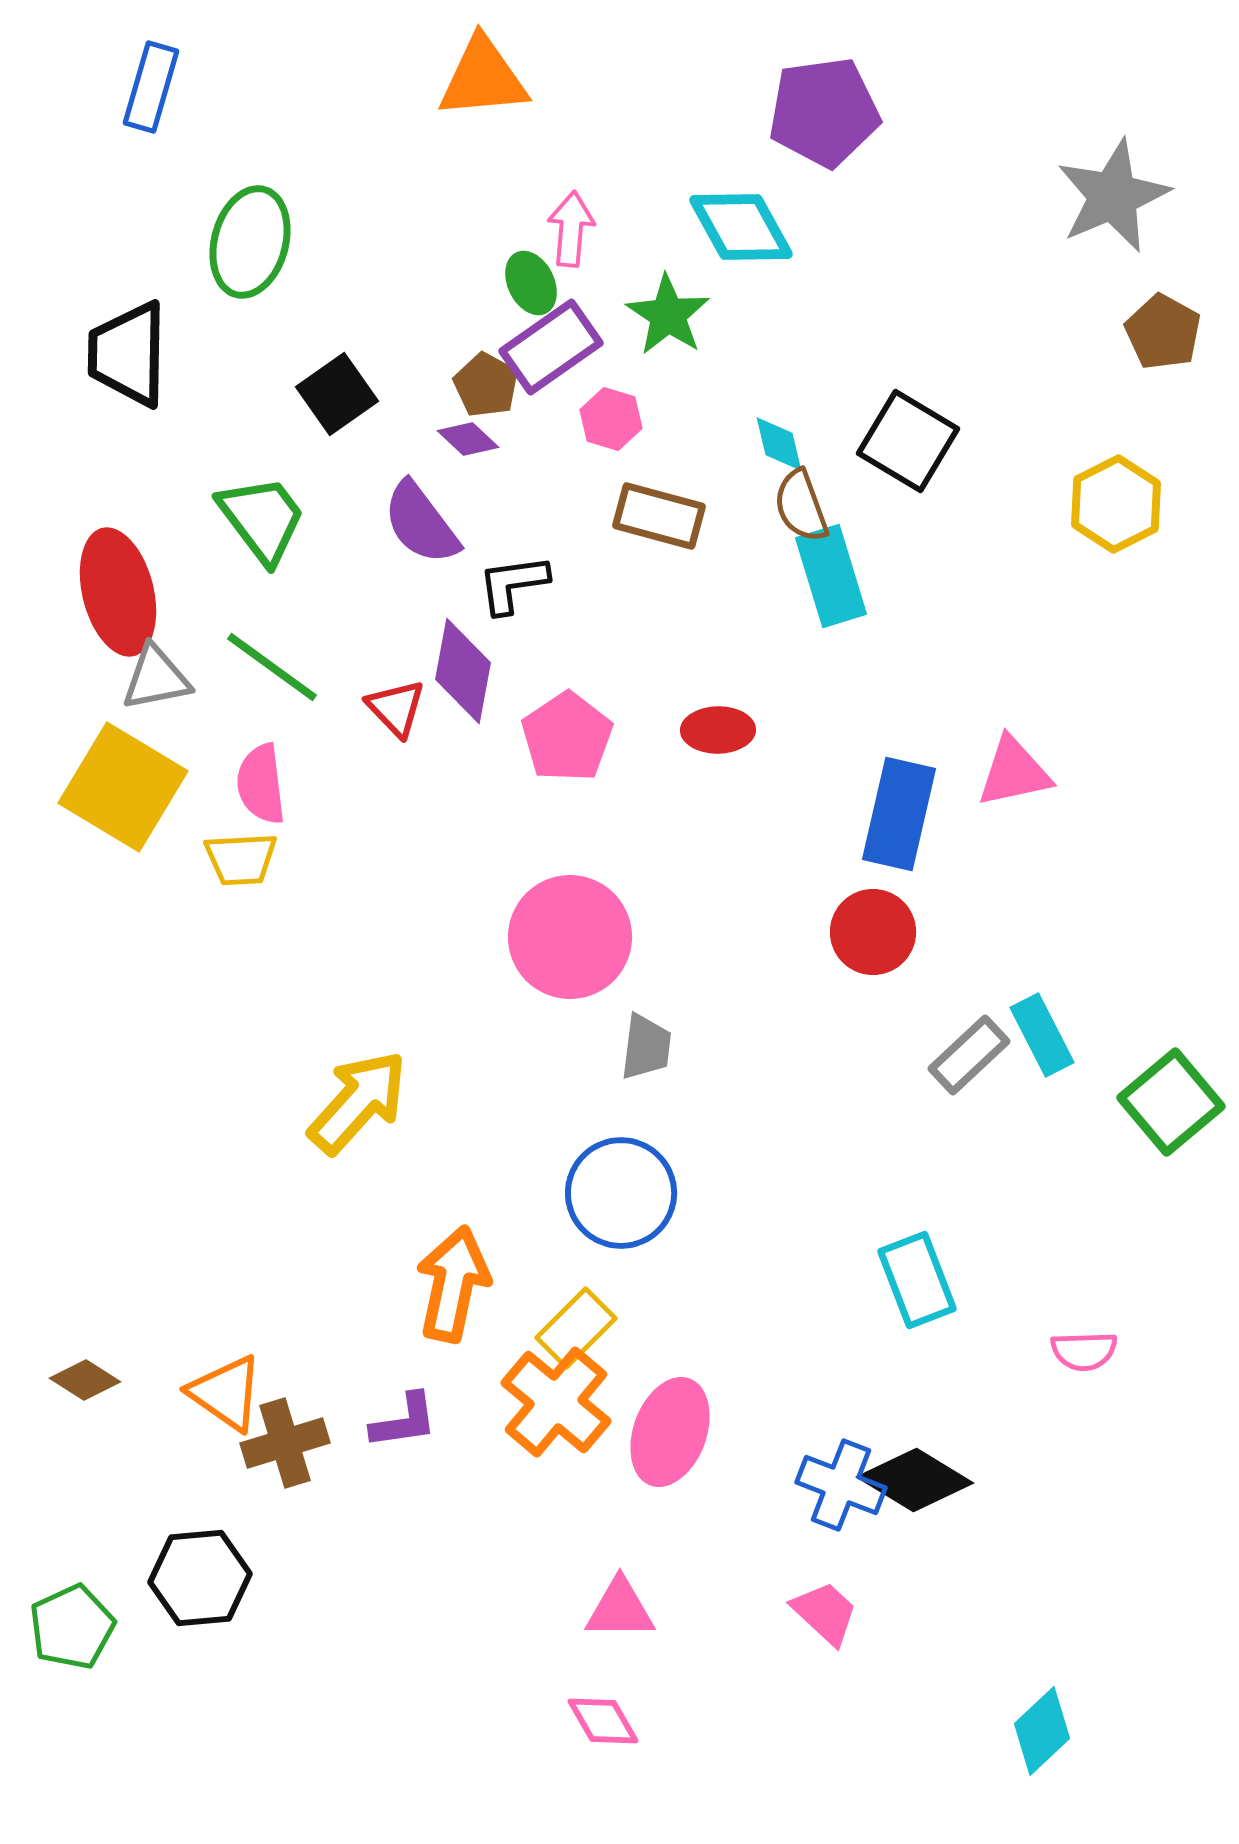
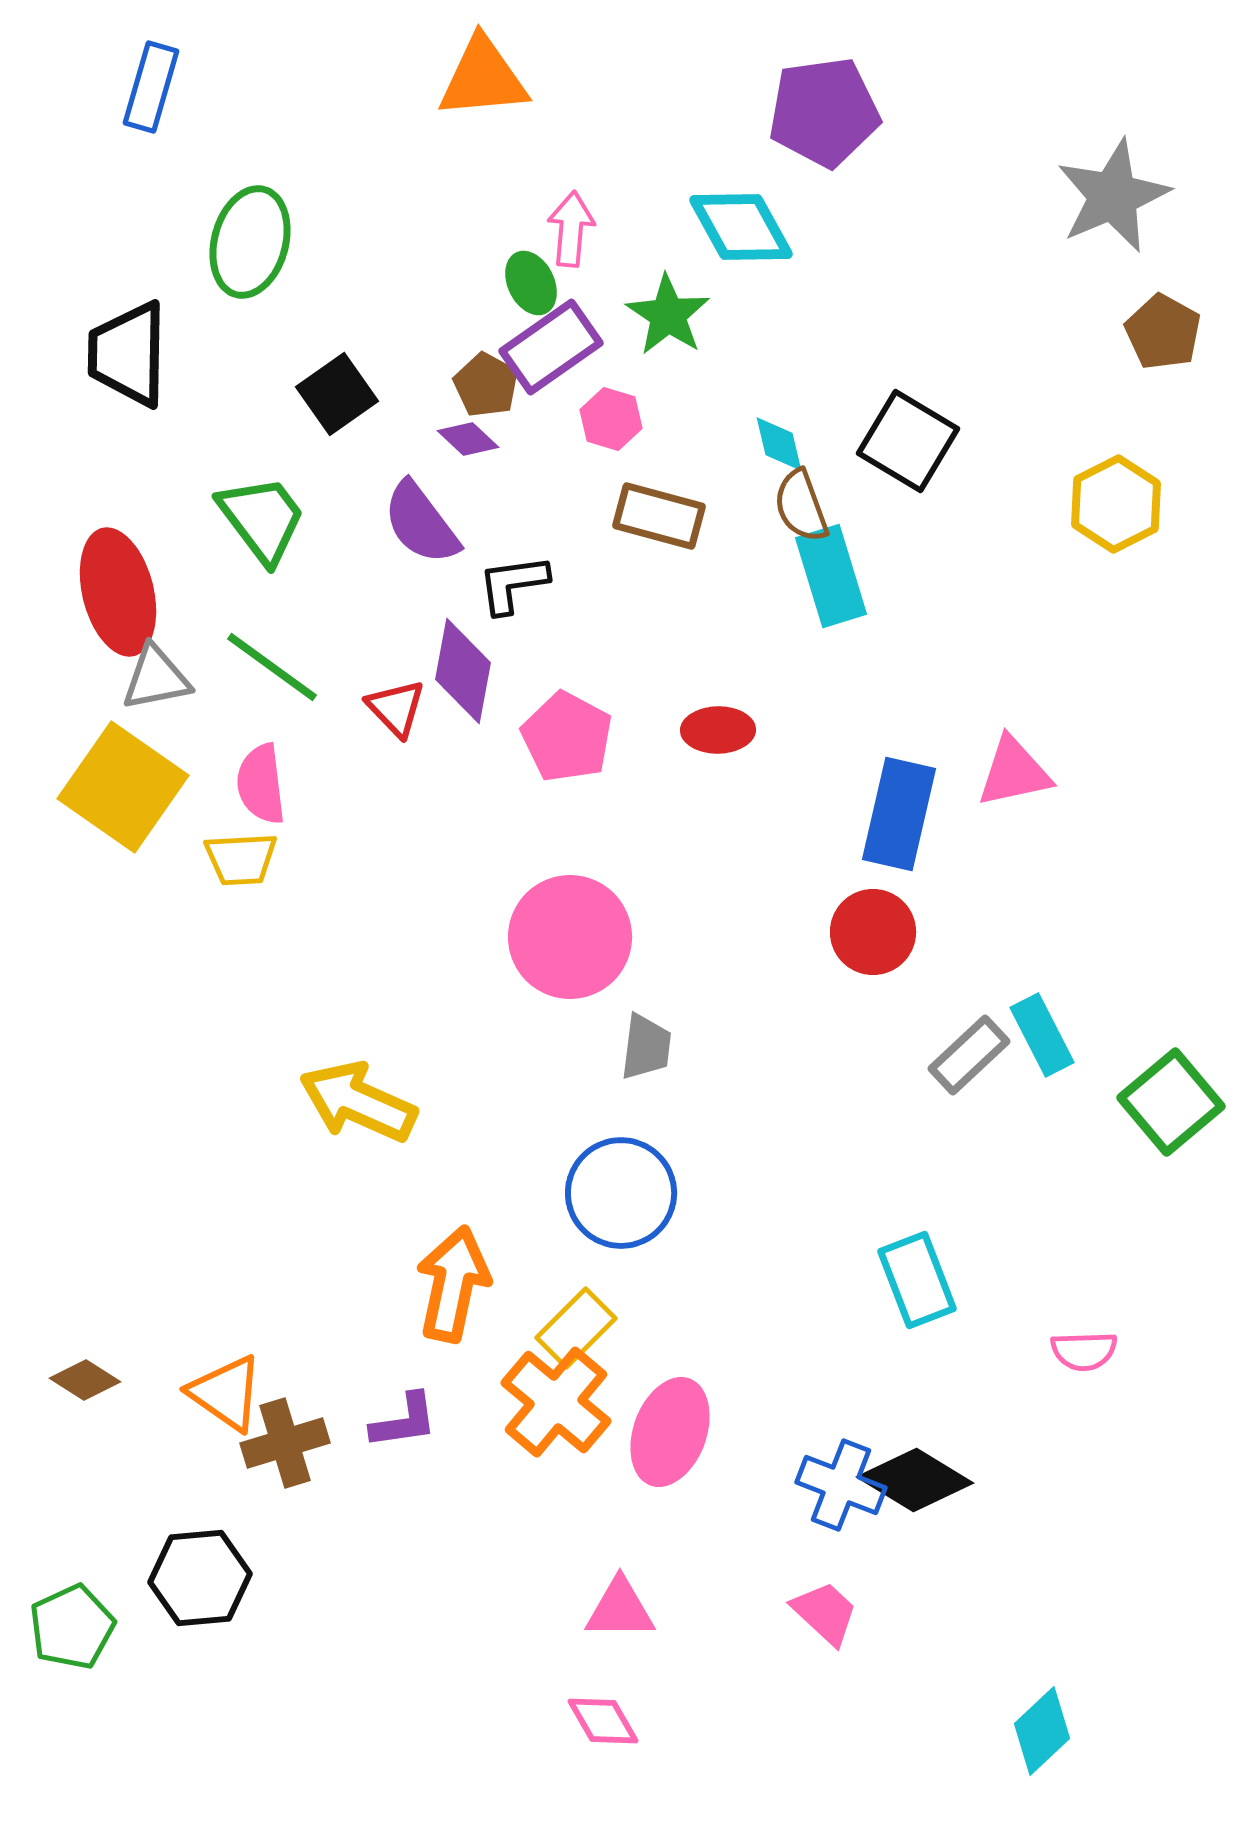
pink pentagon at (567, 737): rotated 10 degrees counterclockwise
yellow square at (123, 787): rotated 4 degrees clockwise
yellow arrow at (358, 1102): rotated 108 degrees counterclockwise
